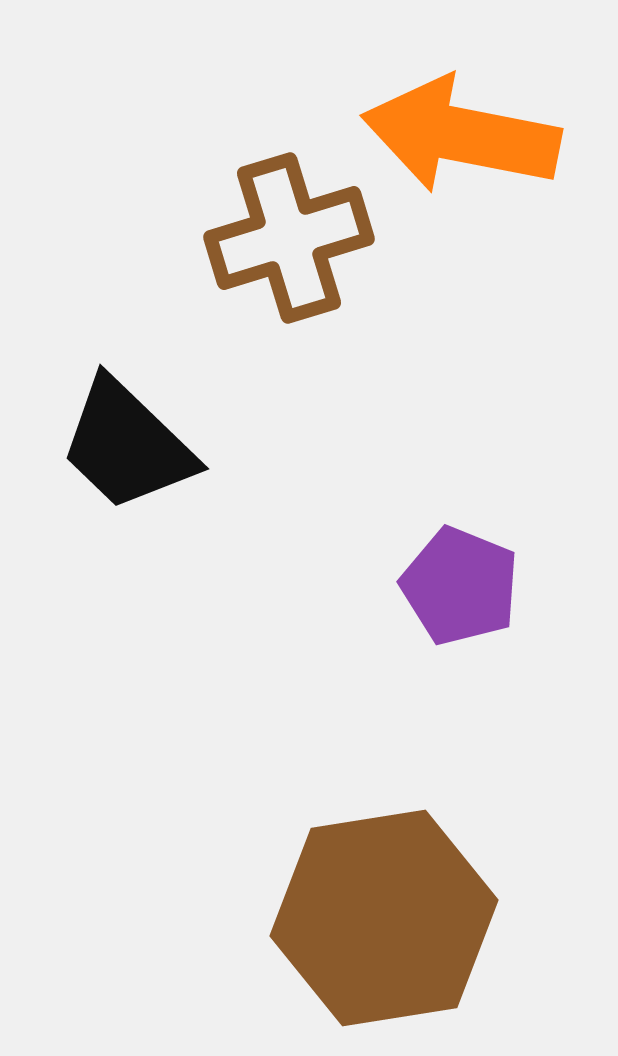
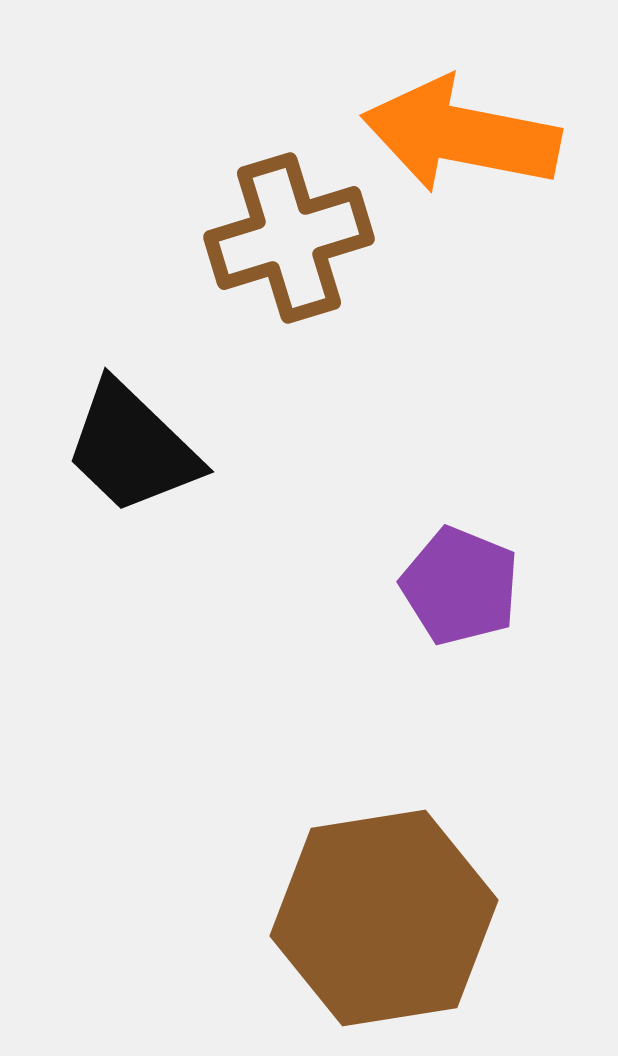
black trapezoid: moved 5 px right, 3 px down
